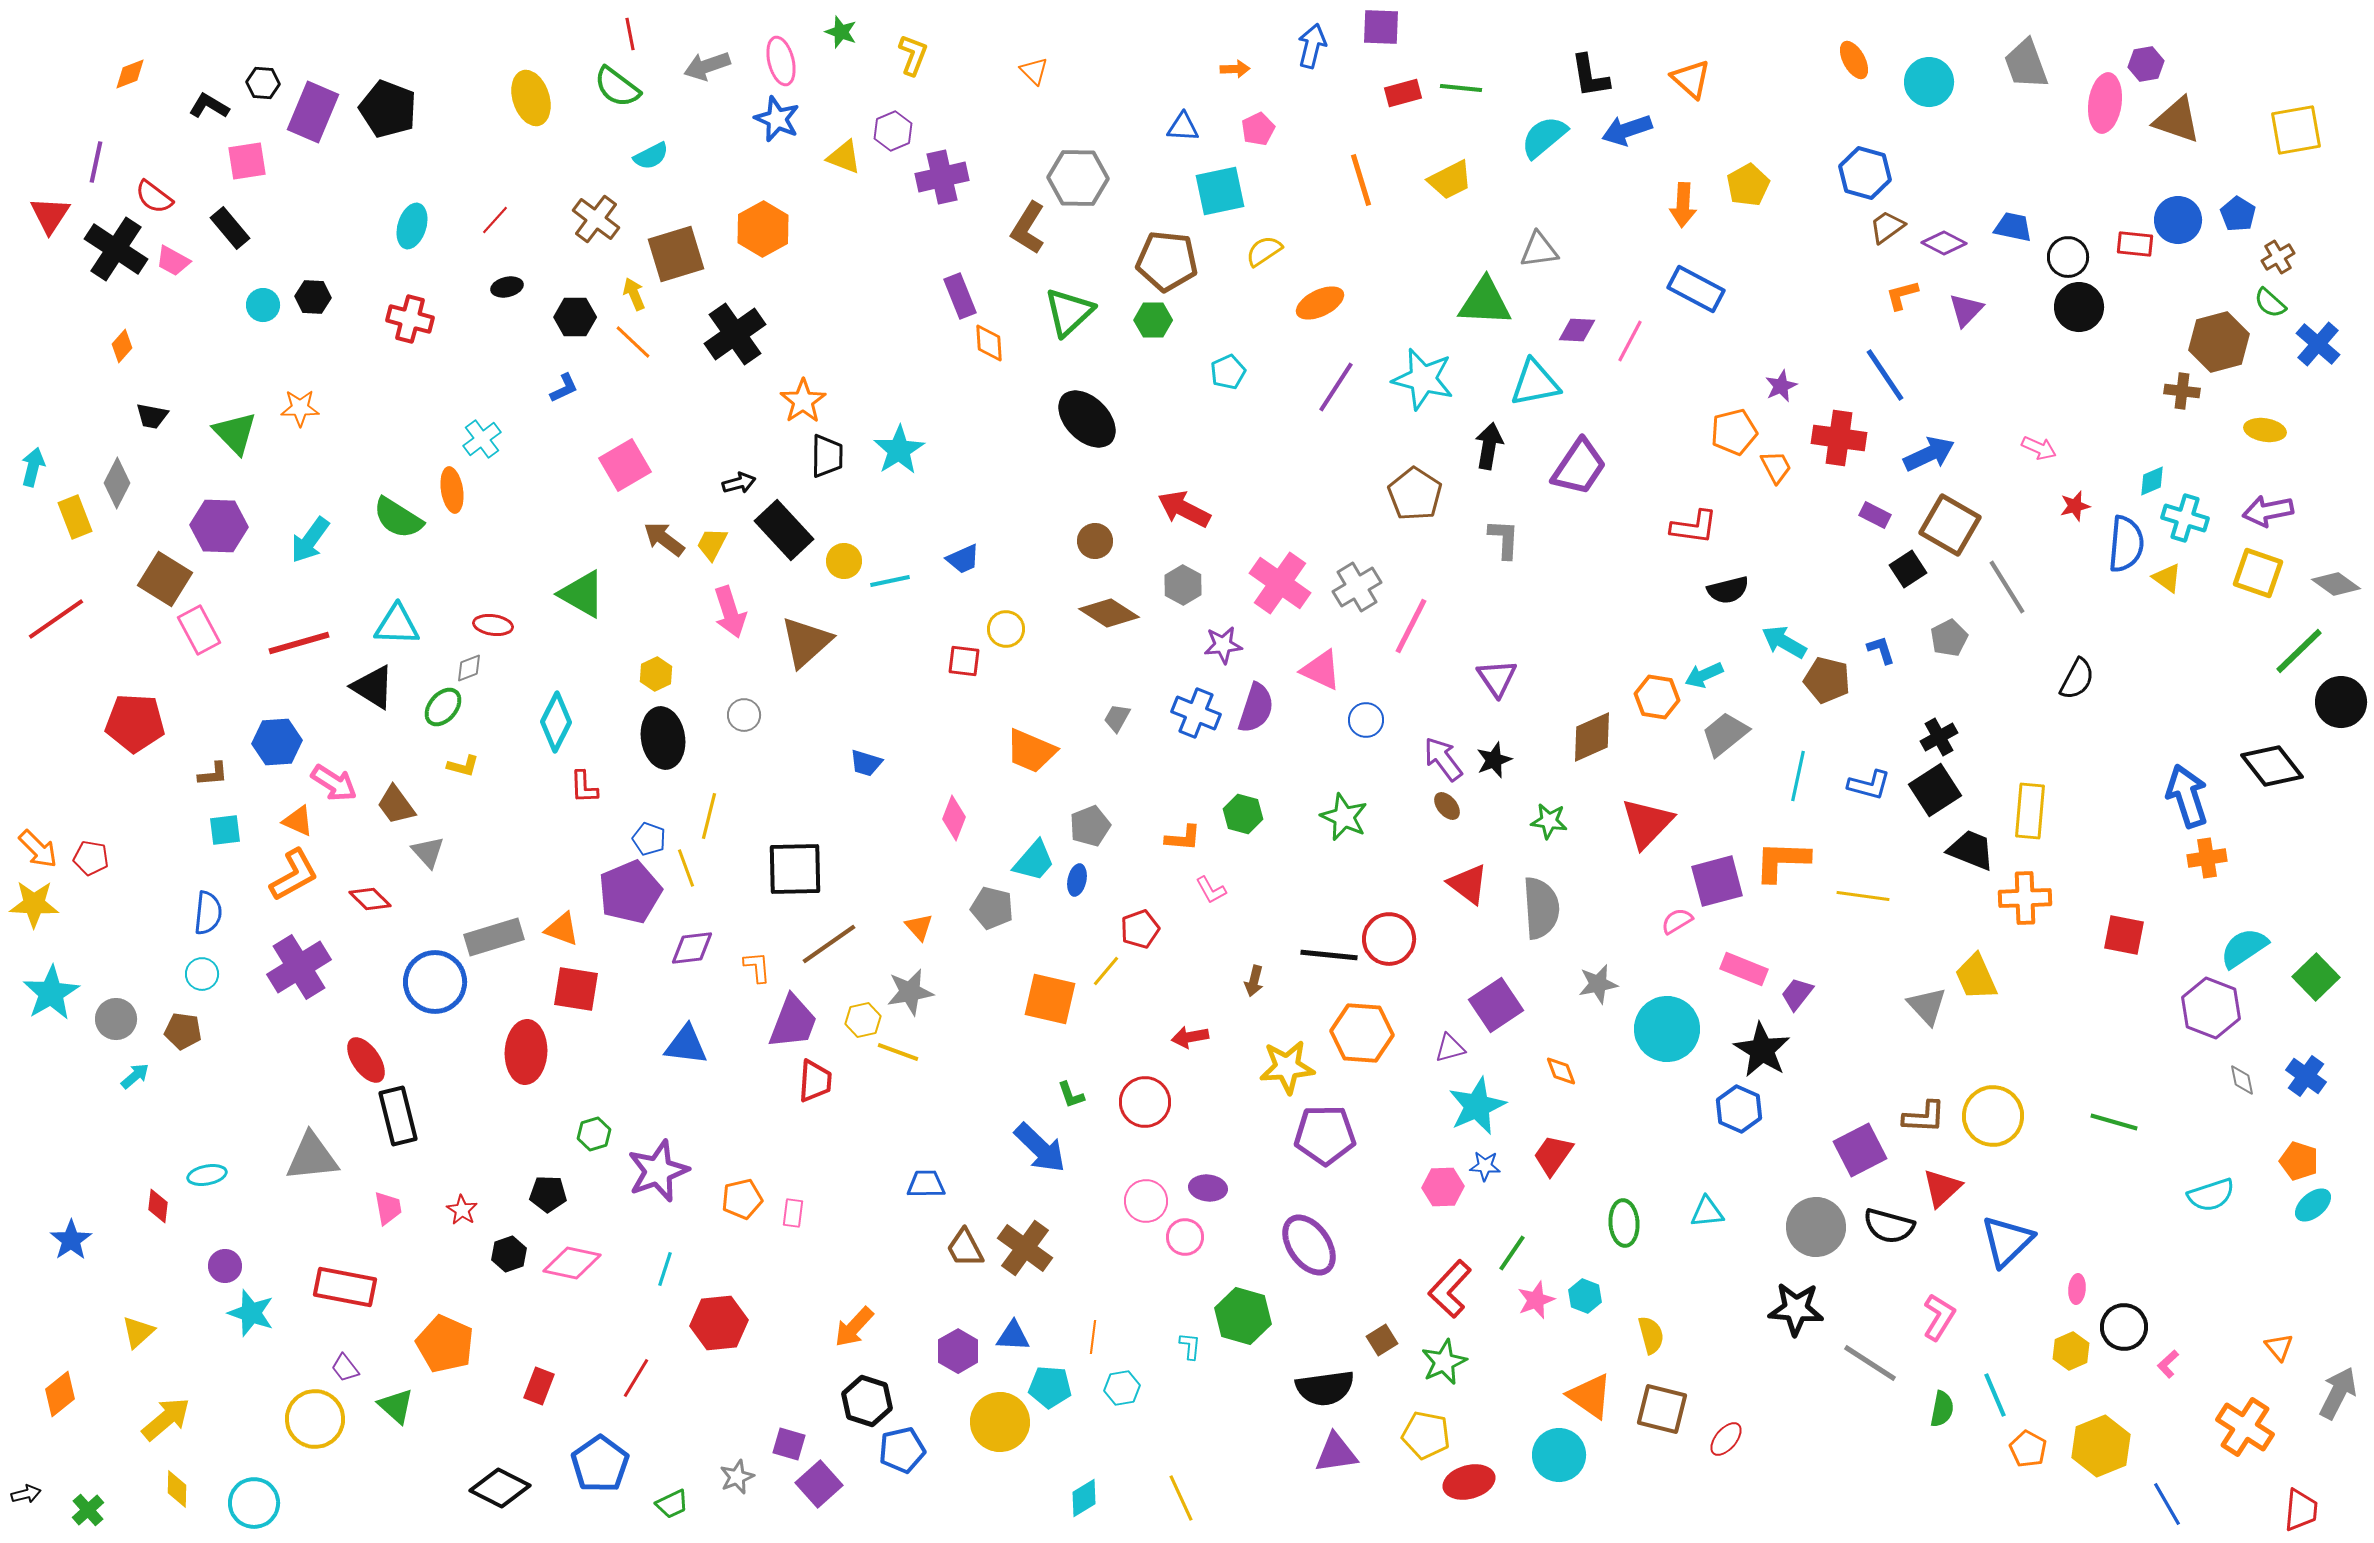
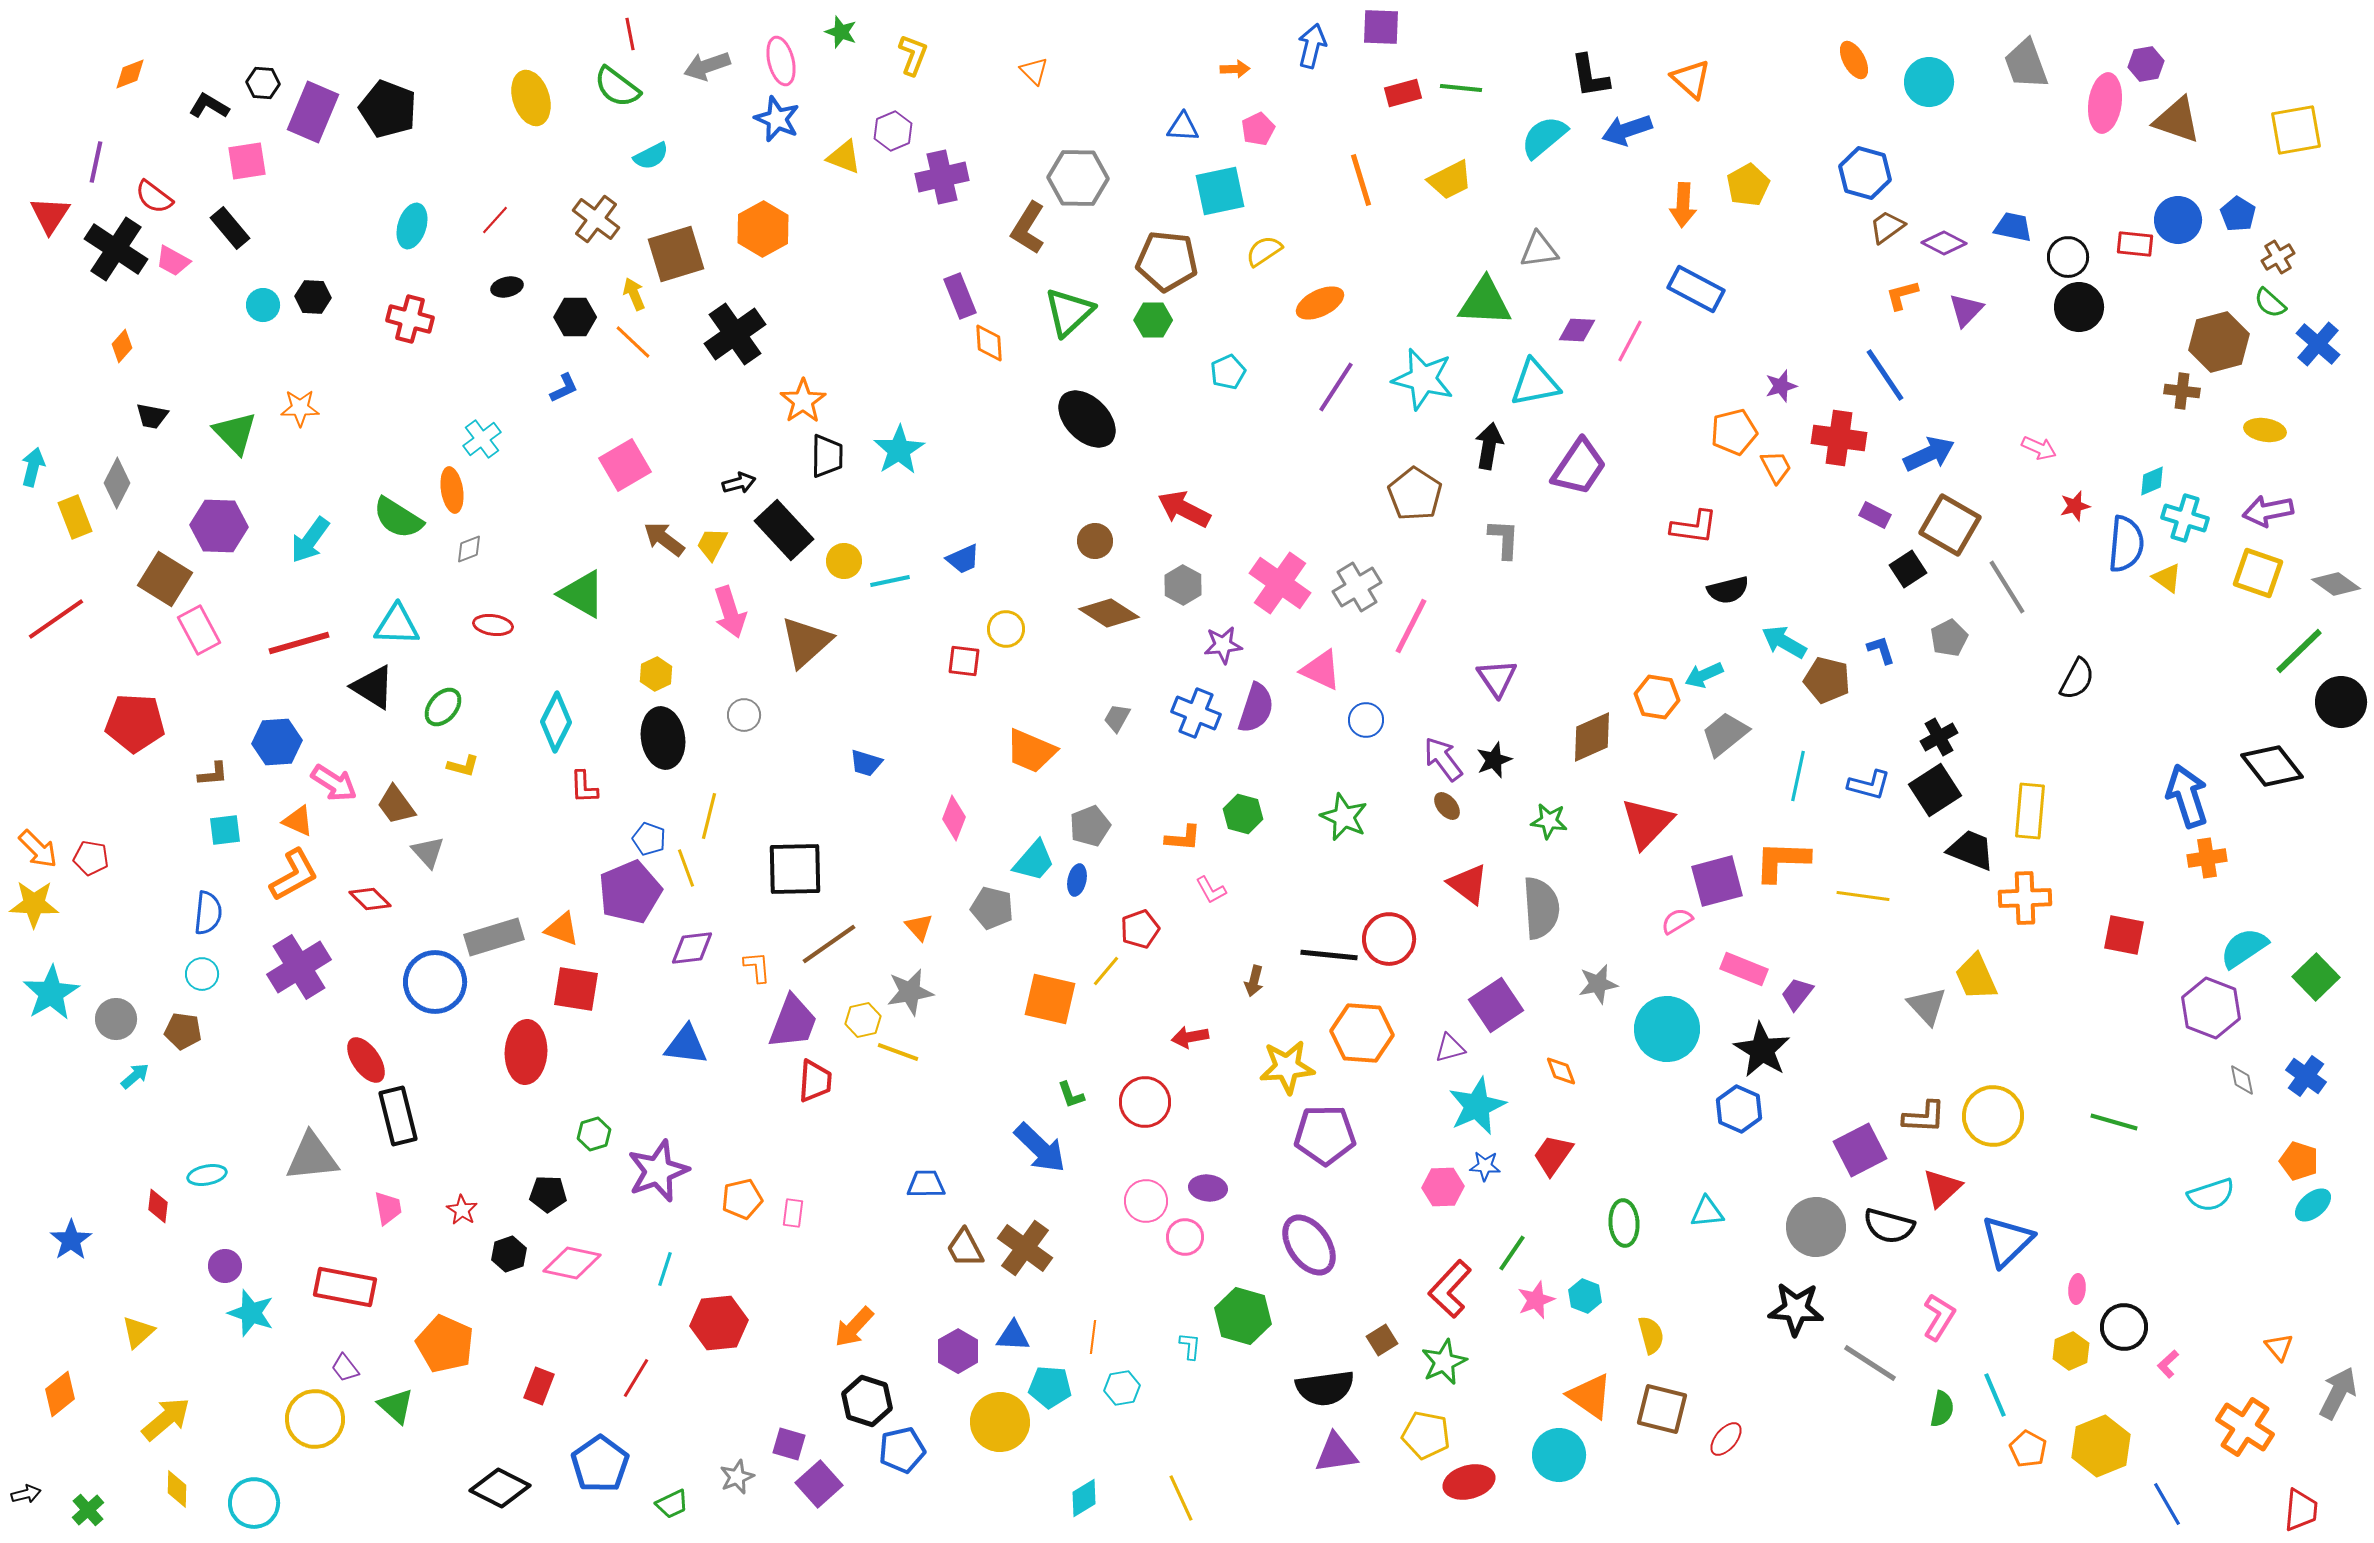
purple star at (1781, 386): rotated 8 degrees clockwise
gray diamond at (469, 668): moved 119 px up
